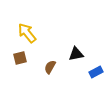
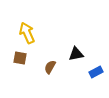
yellow arrow: rotated 15 degrees clockwise
brown square: rotated 24 degrees clockwise
